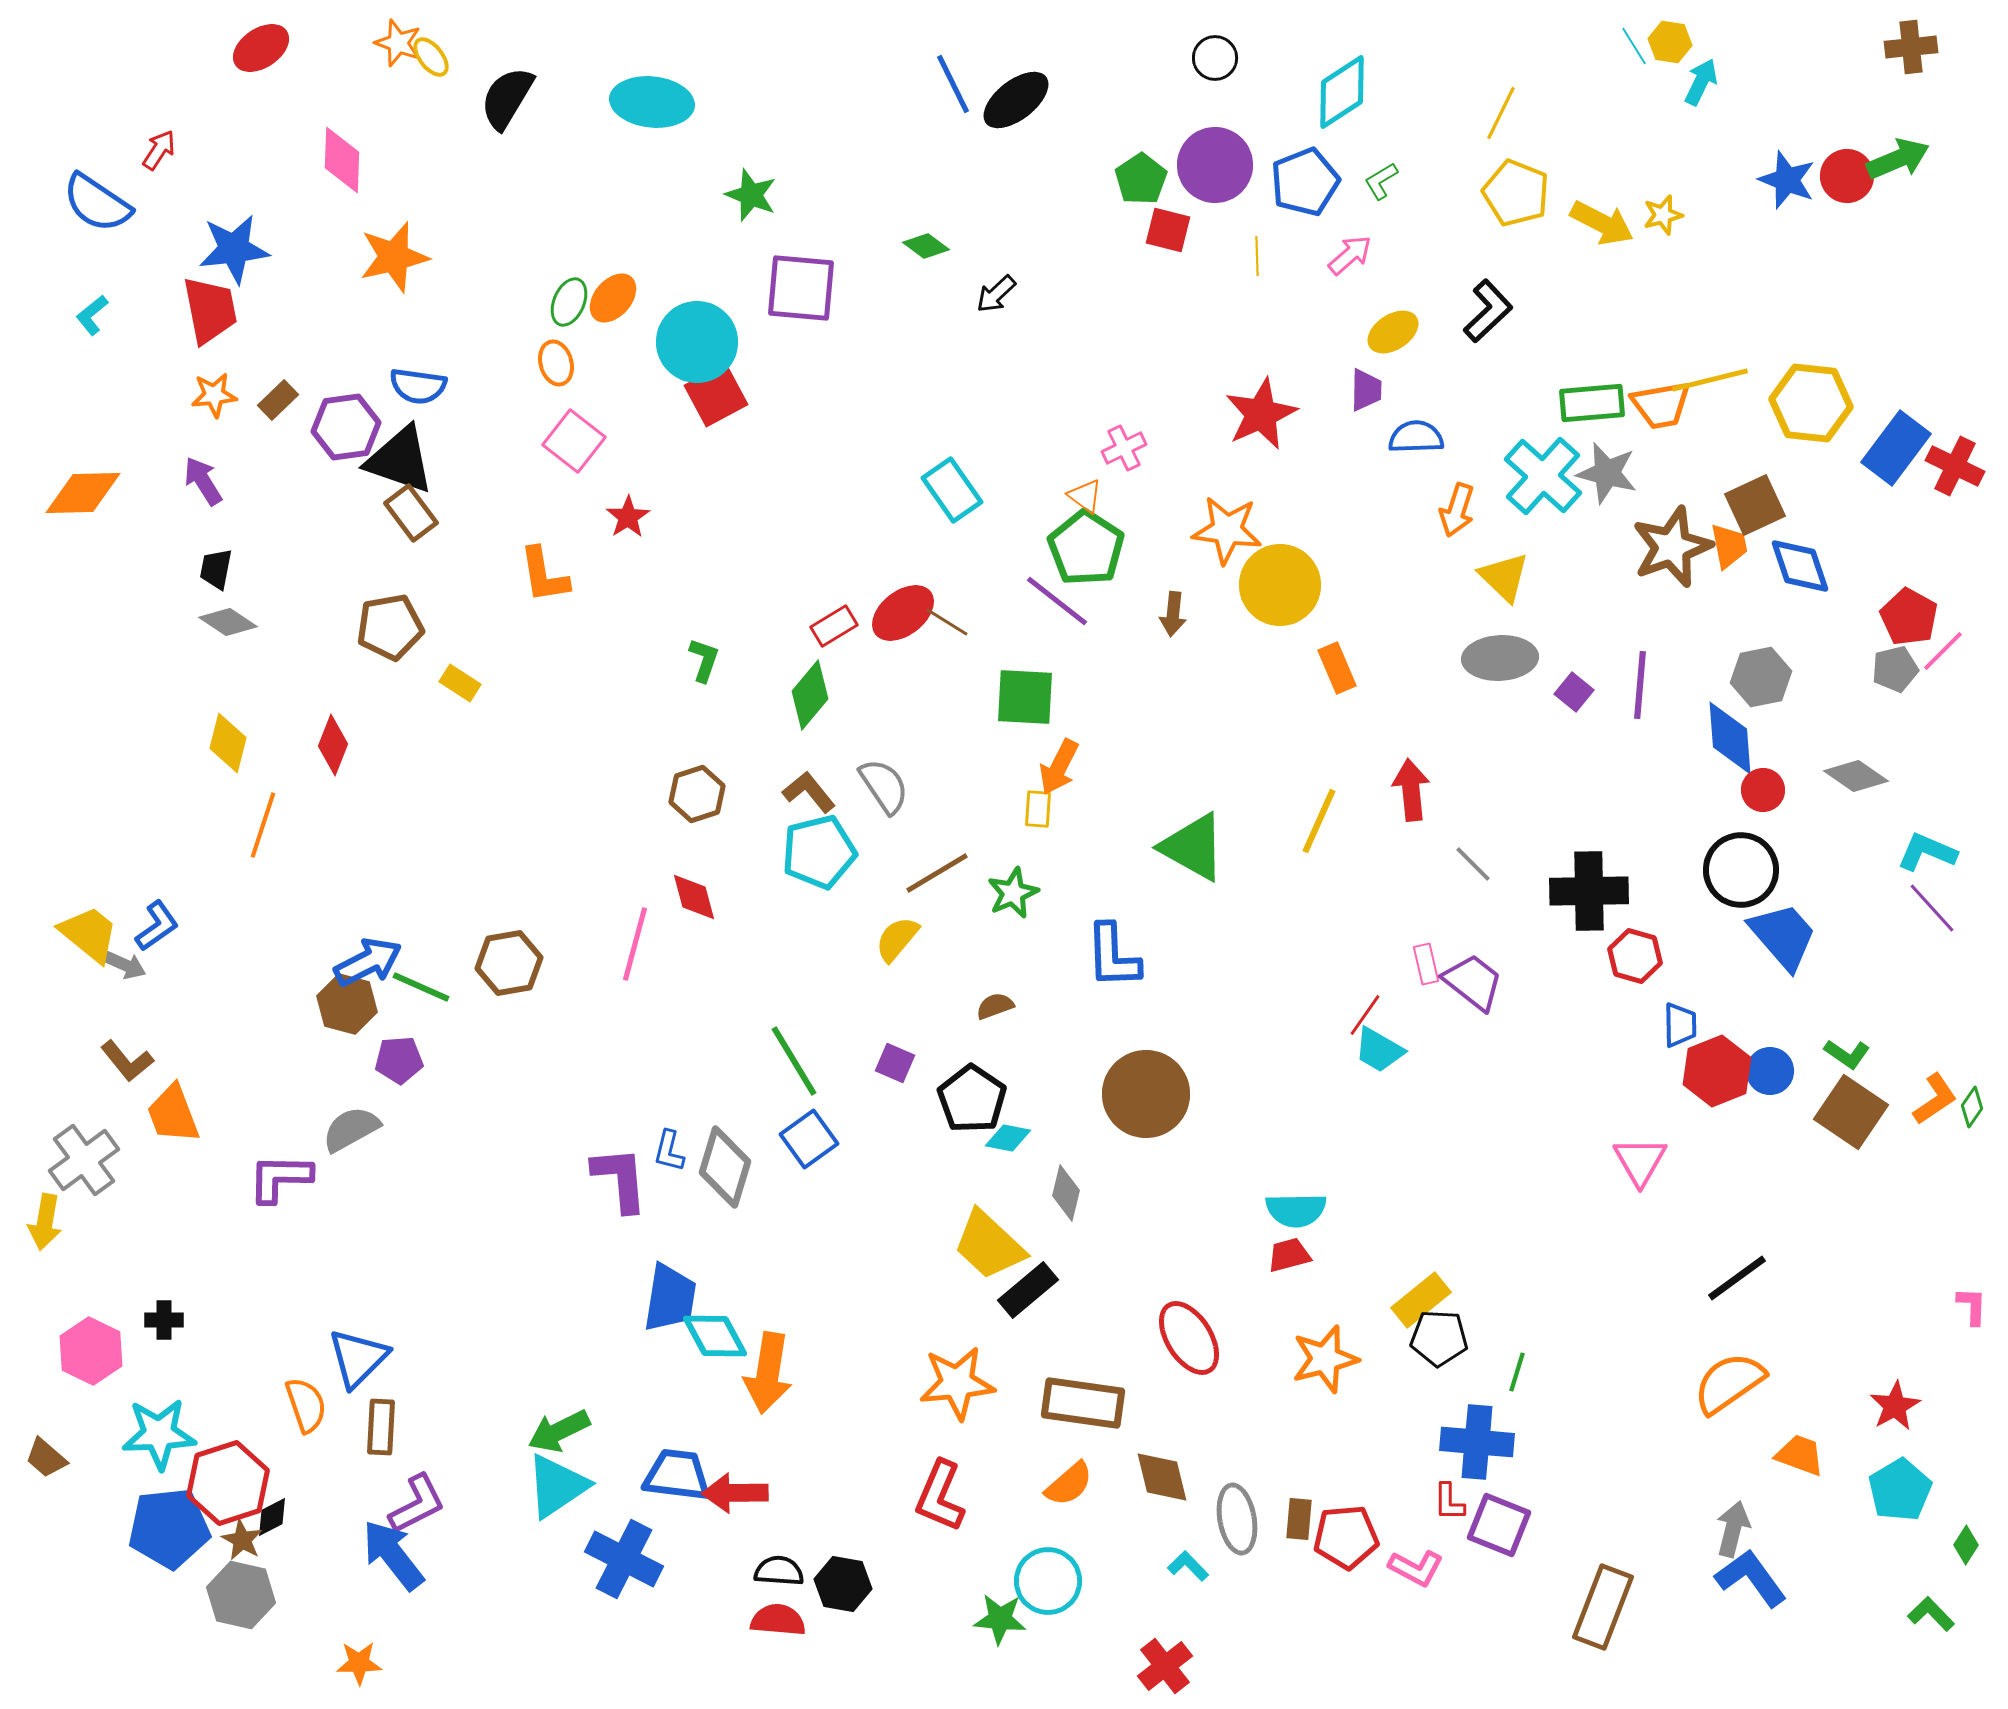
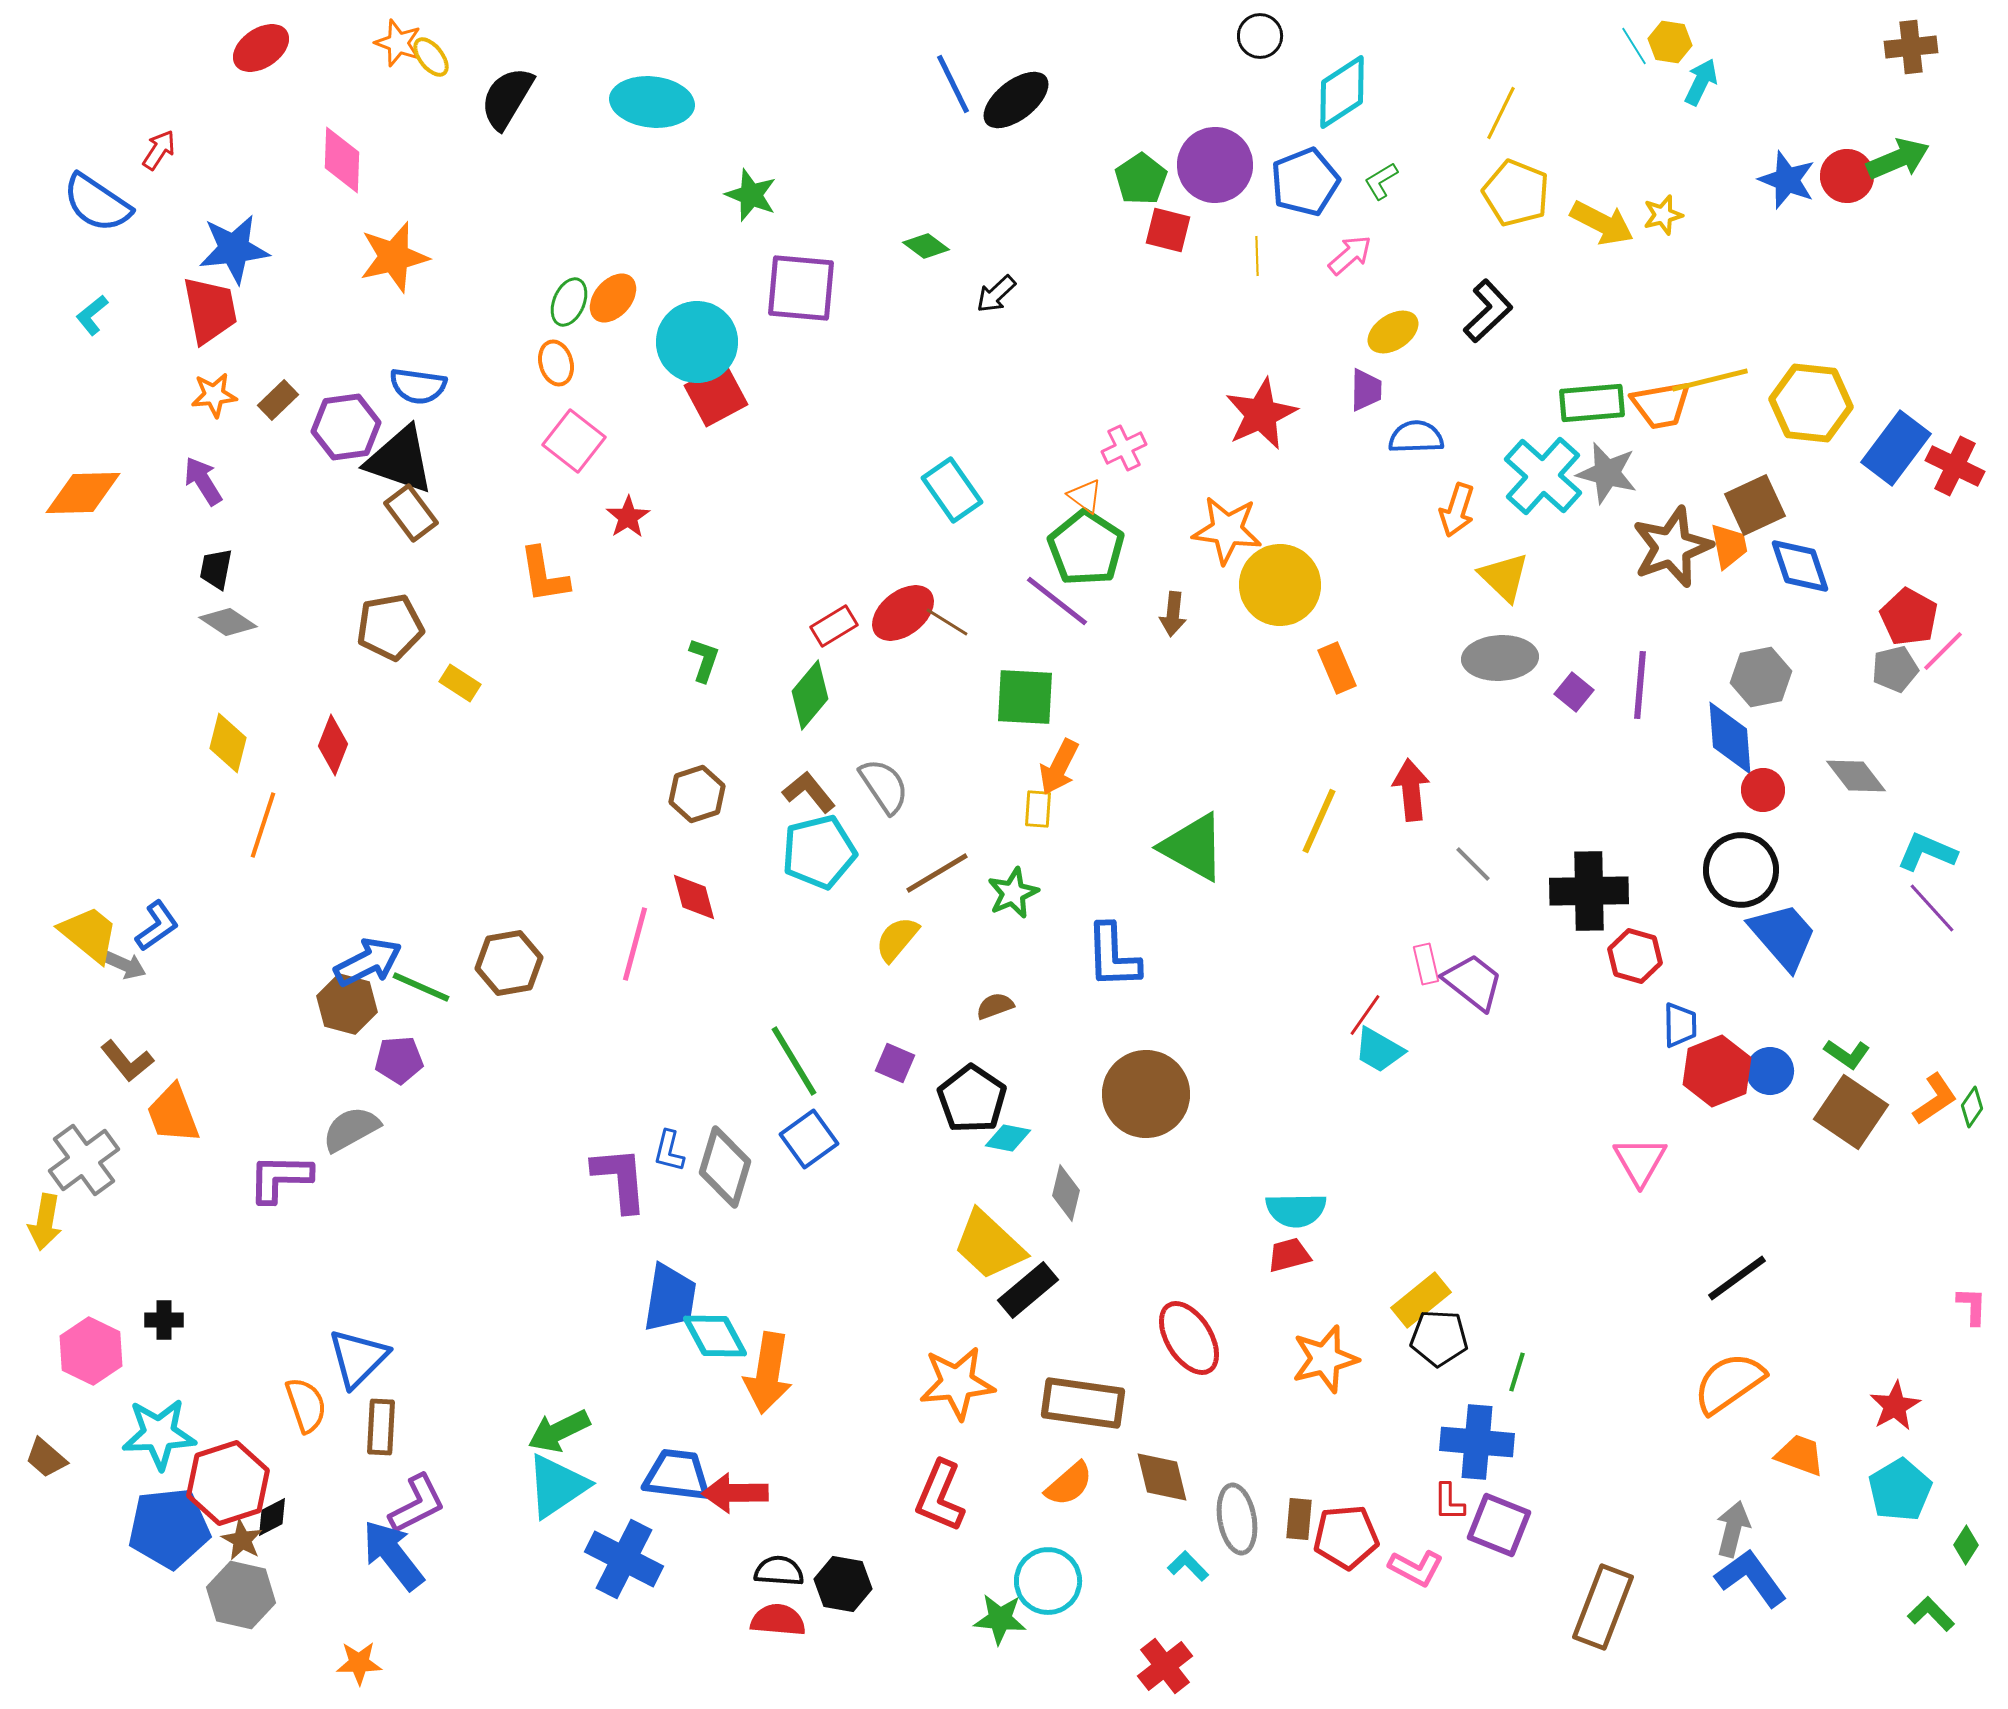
black circle at (1215, 58): moved 45 px right, 22 px up
gray diamond at (1856, 776): rotated 18 degrees clockwise
